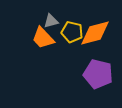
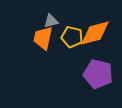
yellow pentagon: moved 5 px down
orange trapezoid: rotated 55 degrees clockwise
